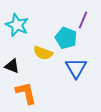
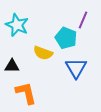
black triangle: rotated 21 degrees counterclockwise
